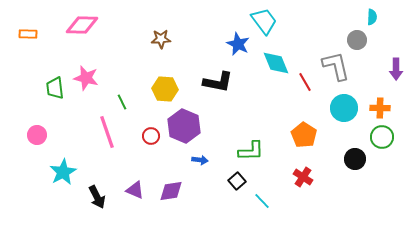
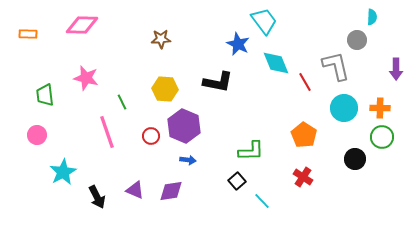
green trapezoid: moved 10 px left, 7 px down
blue arrow: moved 12 px left
